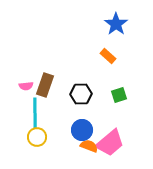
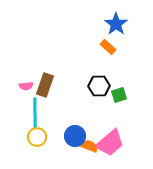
orange rectangle: moved 9 px up
black hexagon: moved 18 px right, 8 px up
blue circle: moved 7 px left, 6 px down
